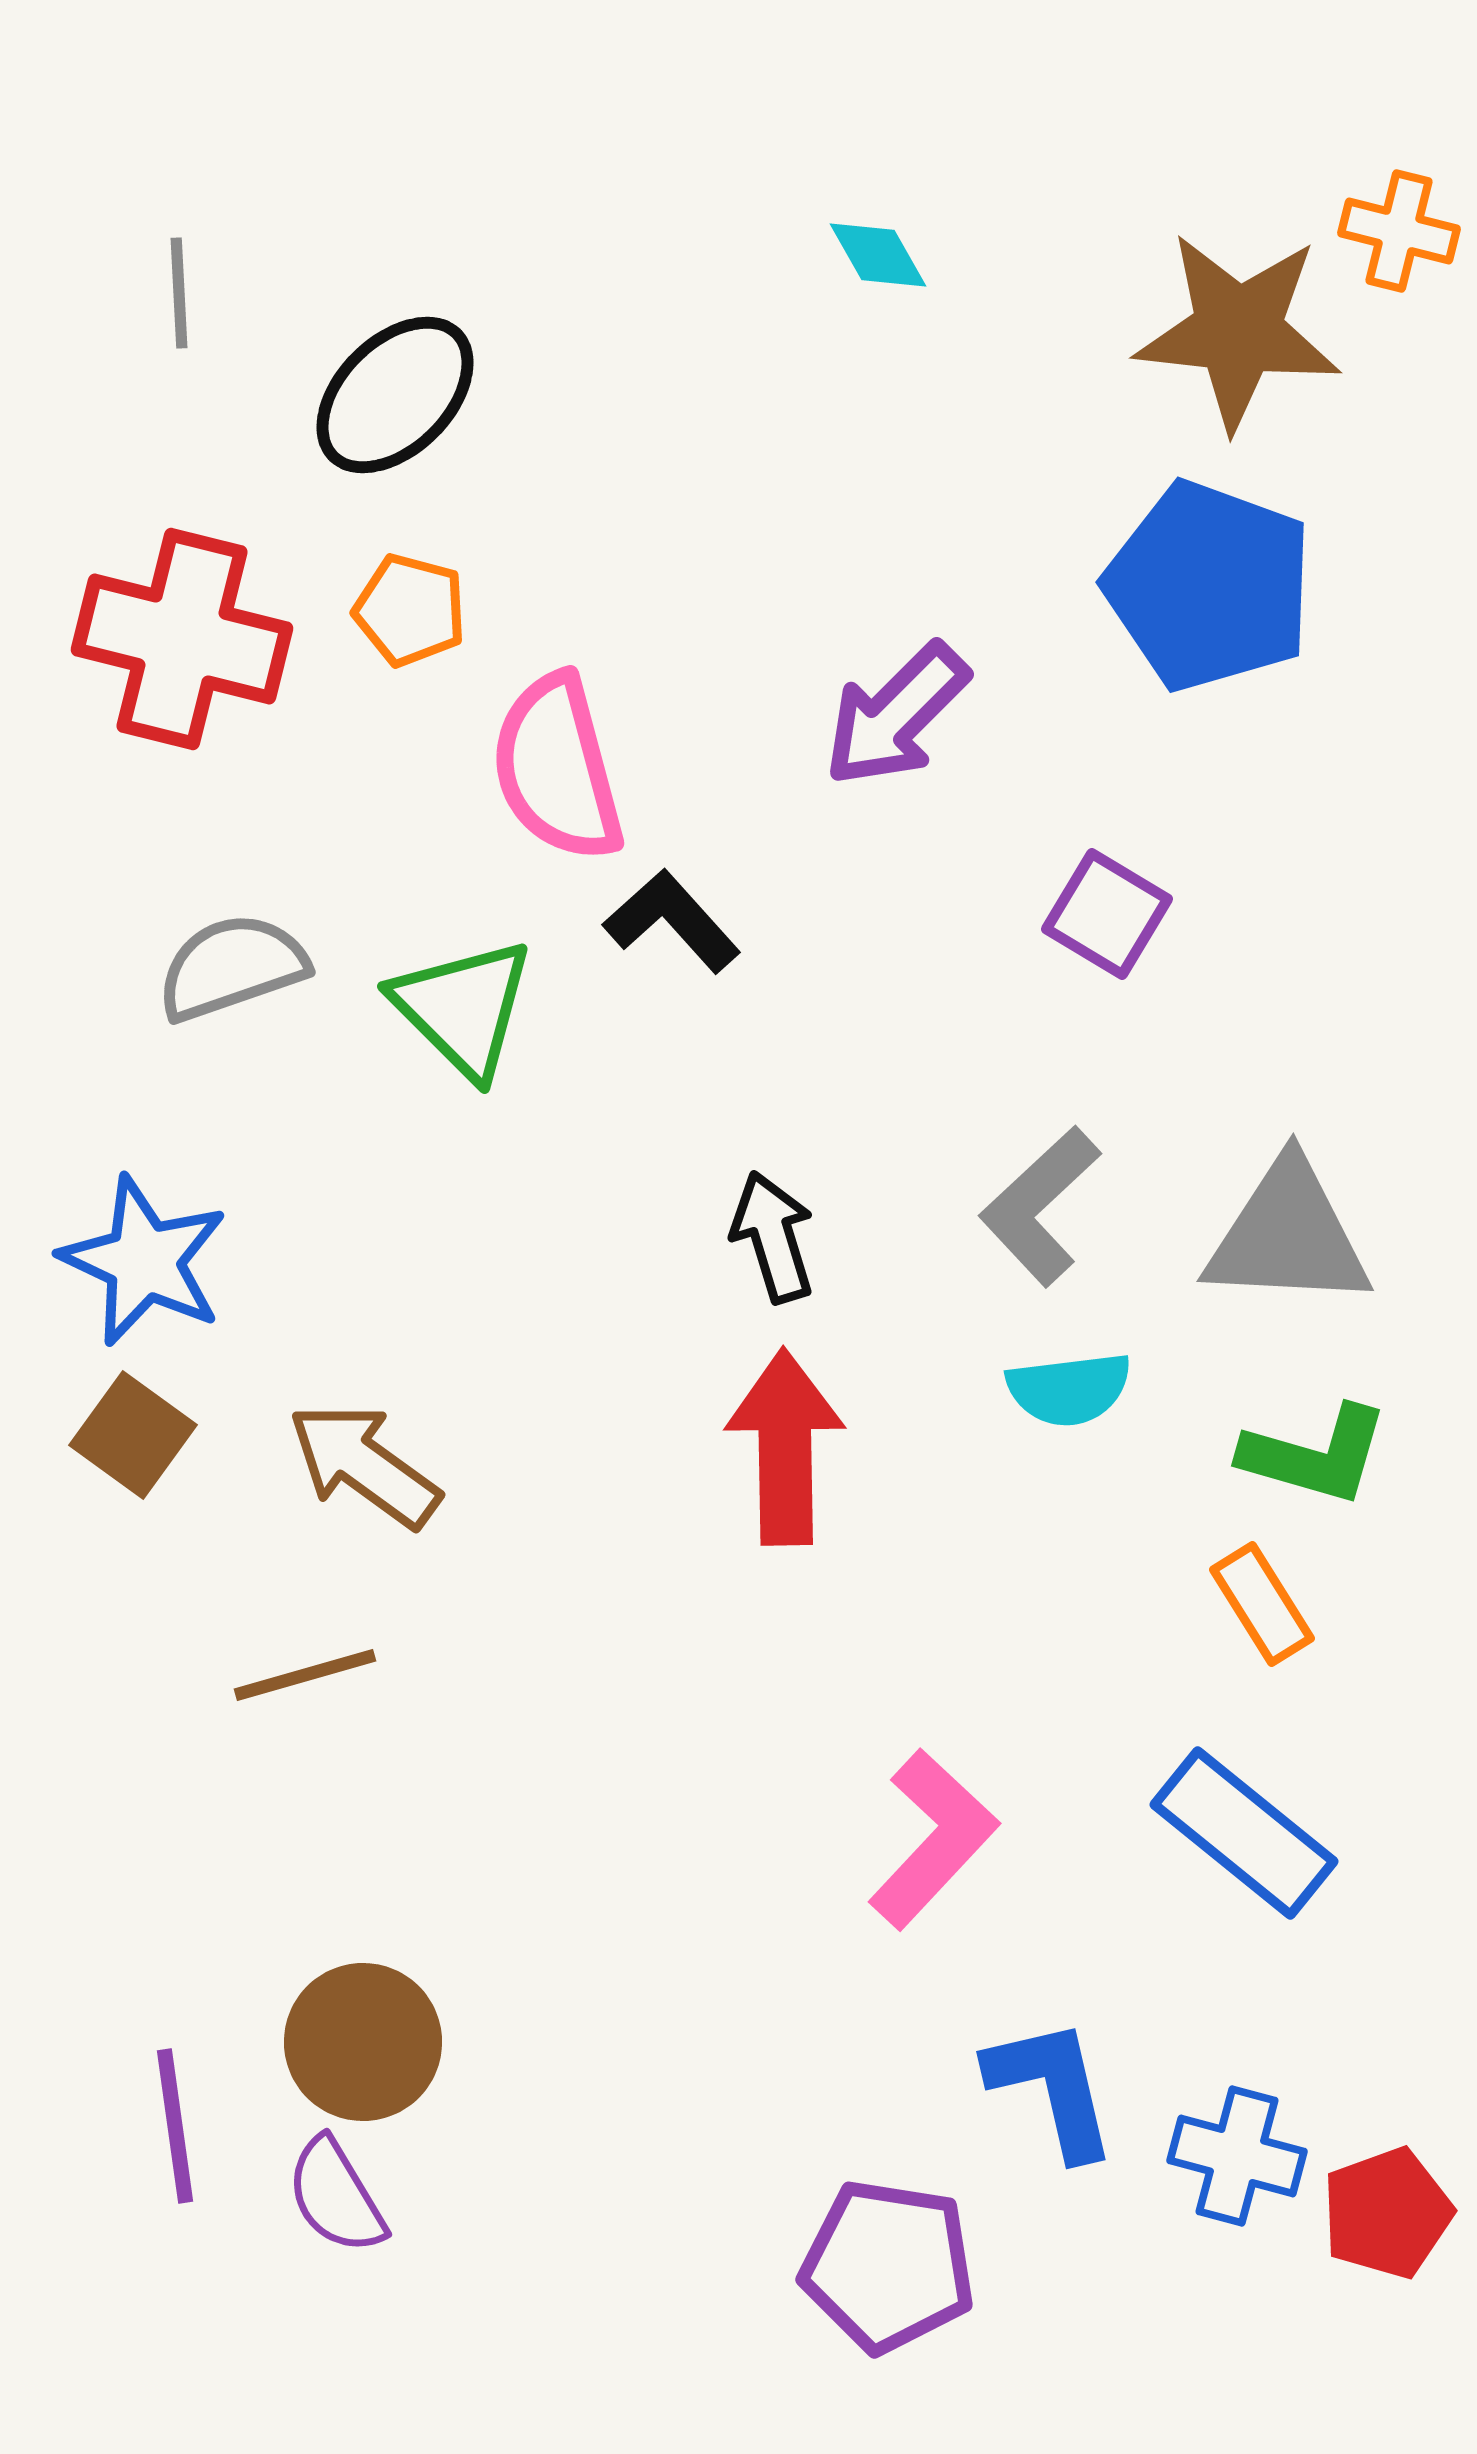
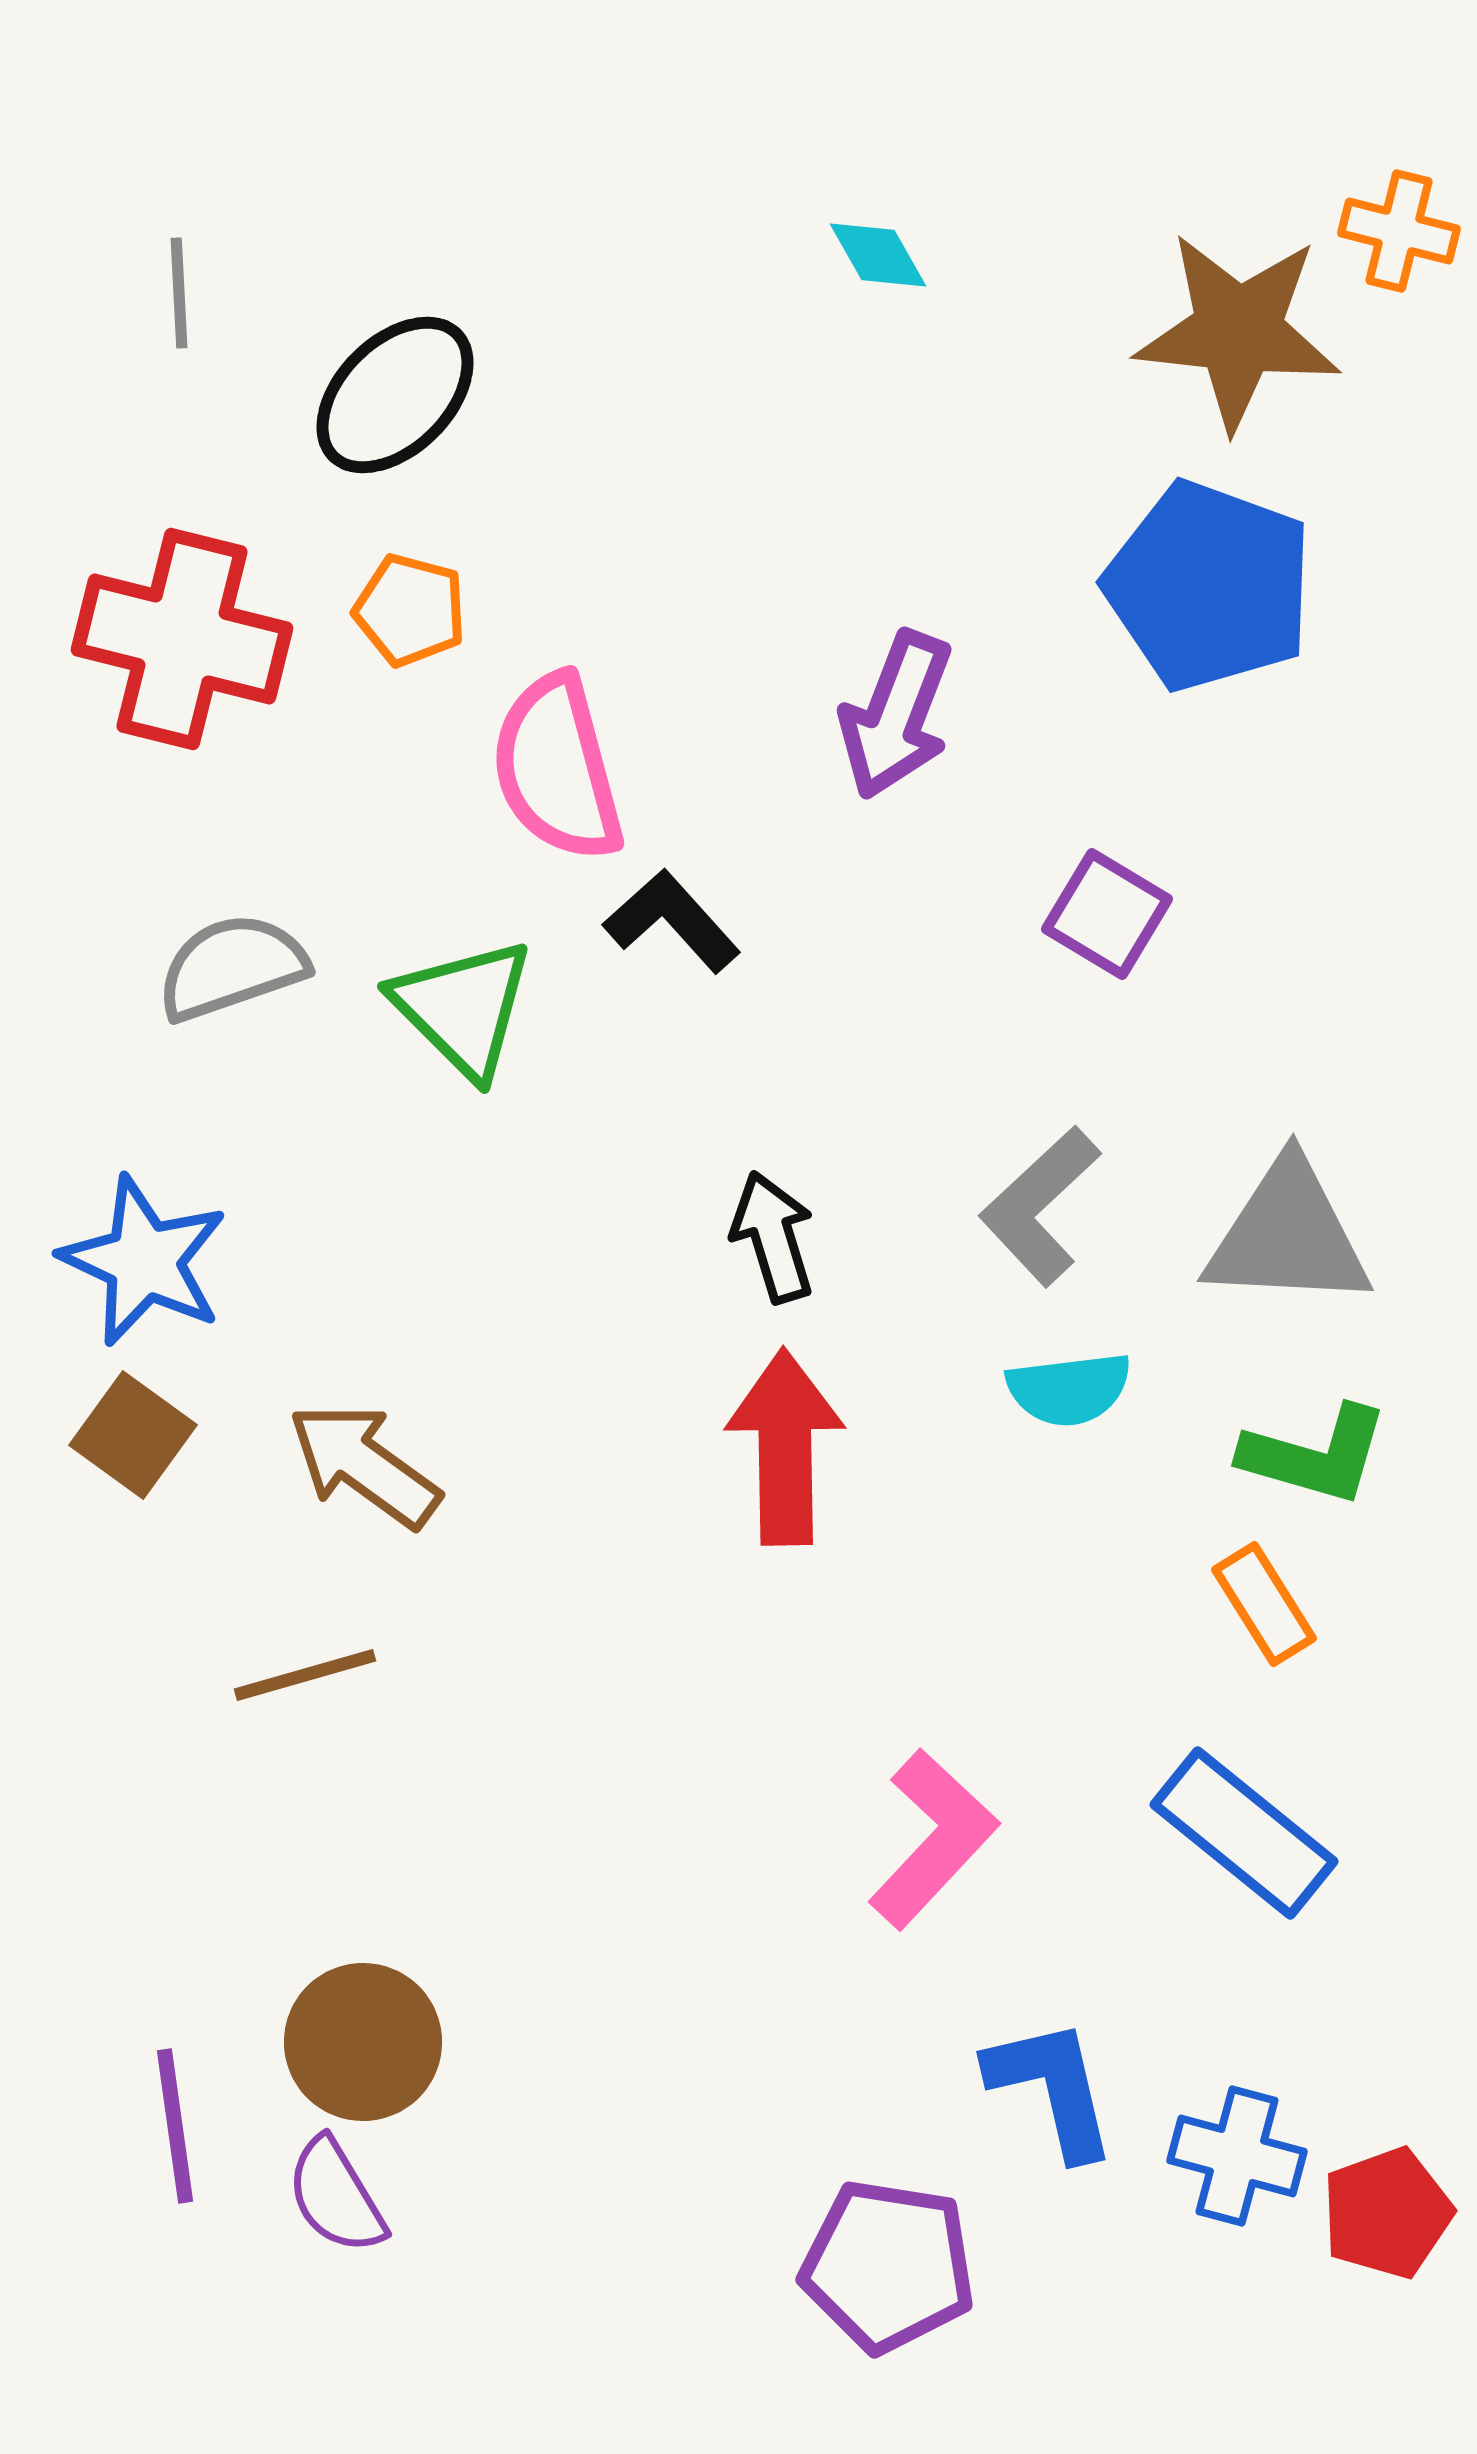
purple arrow: rotated 24 degrees counterclockwise
orange rectangle: moved 2 px right
